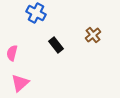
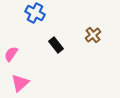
blue cross: moved 1 px left
pink semicircle: moved 1 px left, 1 px down; rotated 21 degrees clockwise
